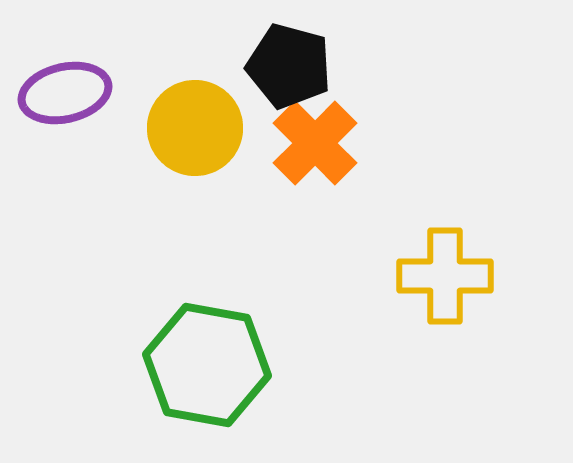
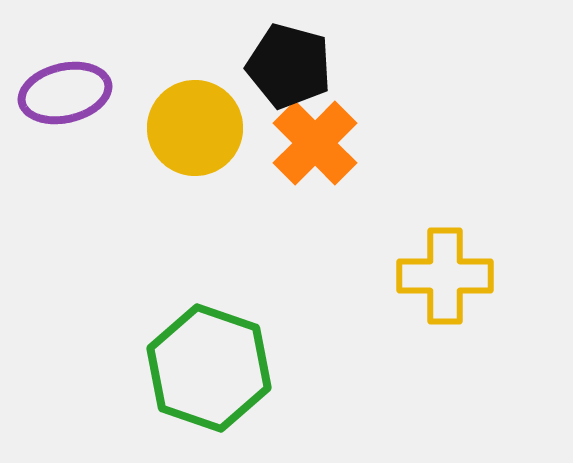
green hexagon: moved 2 px right, 3 px down; rotated 9 degrees clockwise
